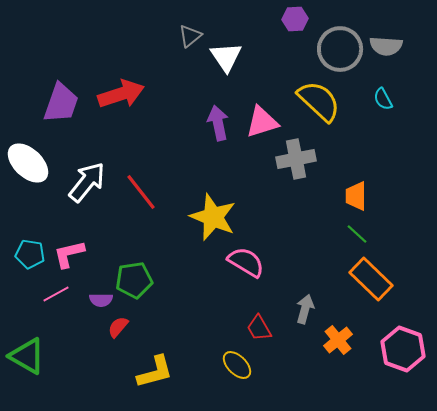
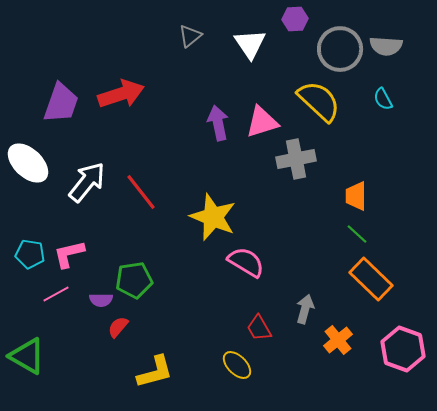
white triangle: moved 24 px right, 13 px up
